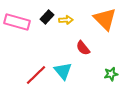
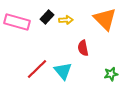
red semicircle: rotated 28 degrees clockwise
red line: moved 1 px right, 6 px up
